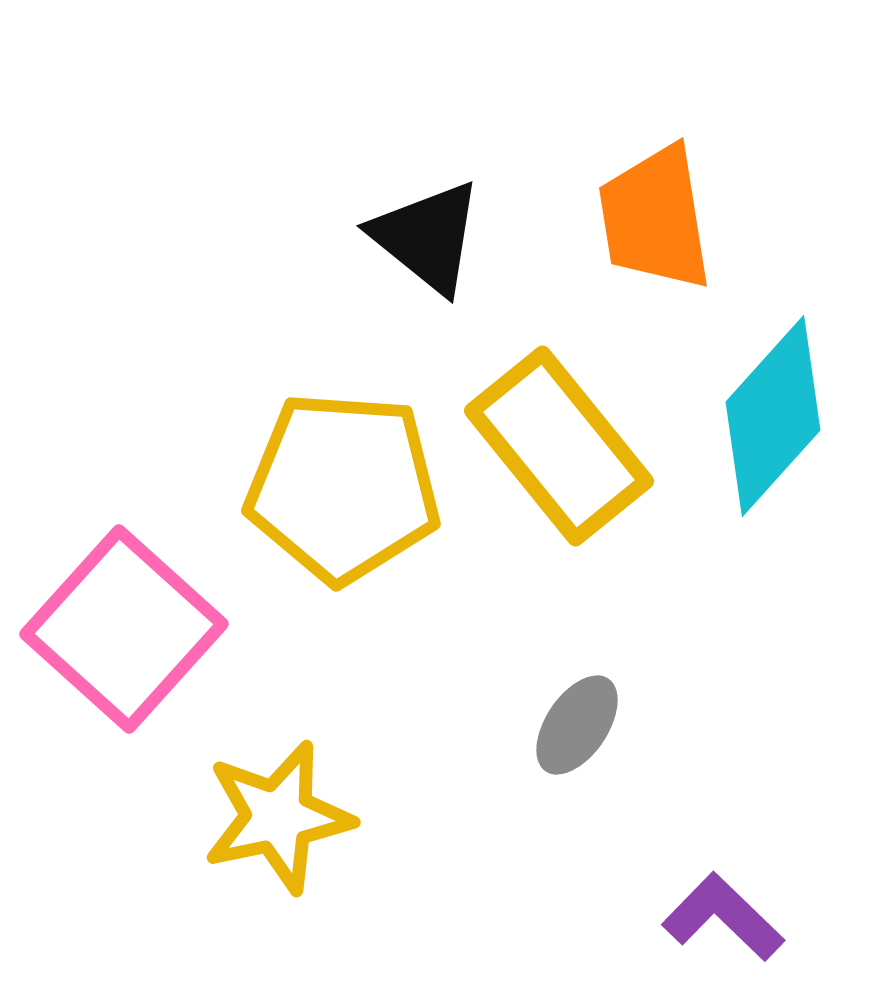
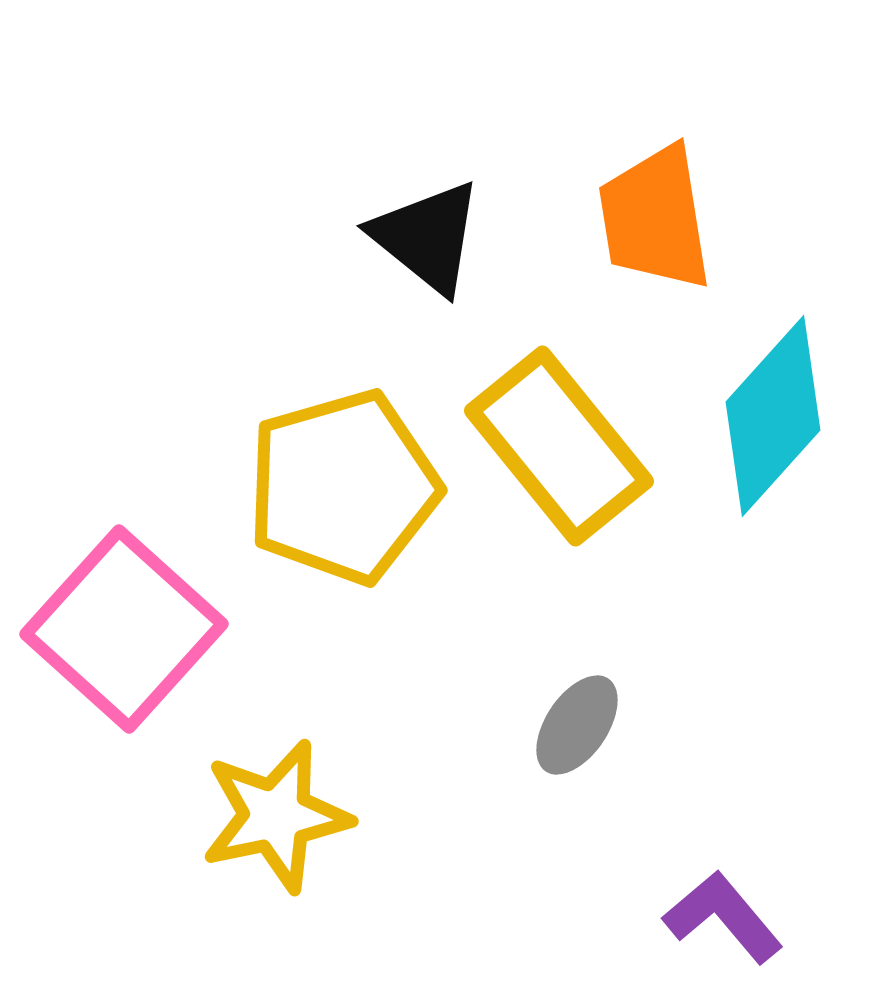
yellow pentagon: rotated 20 degrees counterclockwise
yellow star: moved 2 px left, 1 px up
purple L-shape: rotated 6 degrees clockwise
